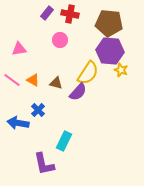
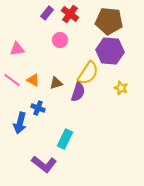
red cross: rotated 24 degrees clockwise
brown pentagon: moved 2 px up
pink triangle: moved 2 px left
yellow star: moved 18 px down
brown triangle: rotated 32 degrees counterclockwise
purple semicircle: rotated 24 degrees counterclockwise
blue cross: moved 2 px up; rotated 24 degrees counterclockwise
blue arrow: moved 2 px right; rotated 85 degrees counterclockwise
cyan rectangle: moved 1 px right, 2 px up
purple L-shape: rotated 40 degrees counterclockwise
